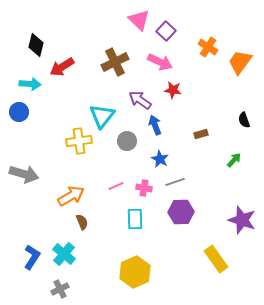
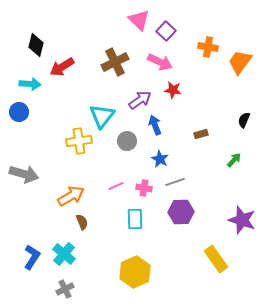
orange cross: rotated 24 degrees counterclockwise
purple arrow: rotated 110 degrees clockwise
black semicircle: rotated 42 degrees clockwise
gray cross: moved 5 px right
